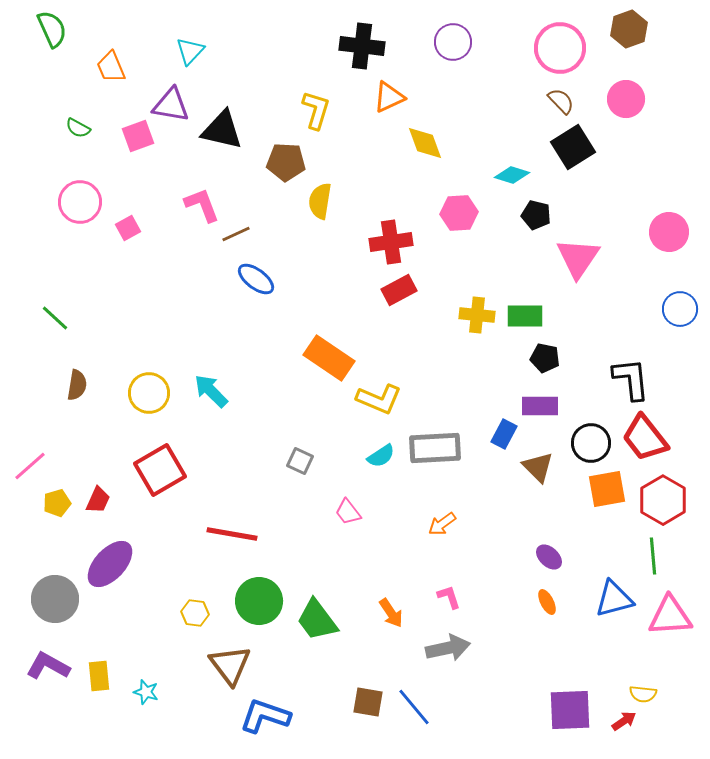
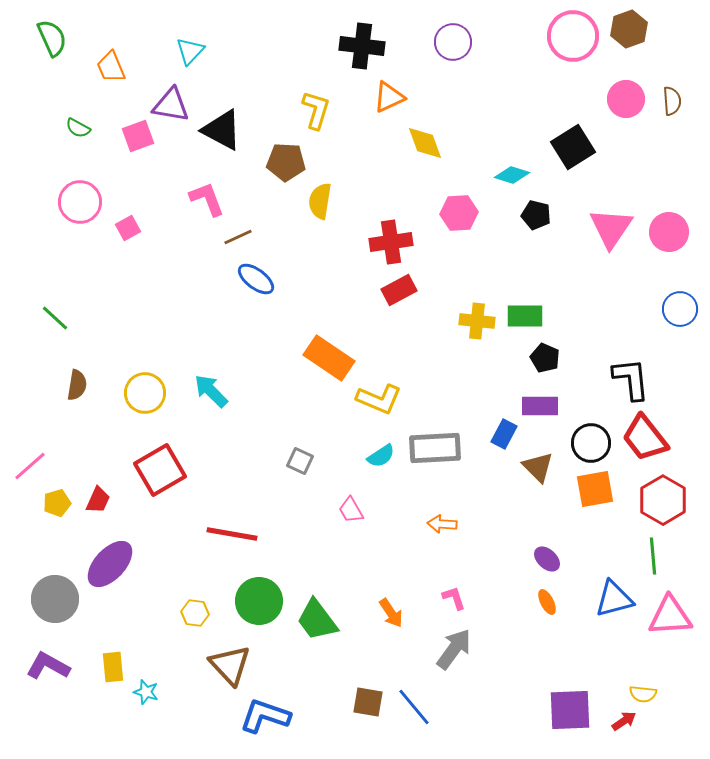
green semicircle at (52, 29): moved 9 px down
pink circle at (560, 48): moved 13 px right, 12 px up
brown semicircle at (561, 101): moved 111 px right; rotated 40 degrees clockwise
black triangle at (222, 130): rotated 15 degrees clockwise
pink L-shape at (202, 205): moved 5 px right, 6 px up
brown line at (236, 234): moved 2 px right, 3 px down
pink triangle at (578, 258): moved 33 px right, 30 px up
yellow cross at (477, 315): moved 6 px down
black pentagon at (545, 358): rotated 12 degrees clockwise
yellow circle at (149, 393): moved 4 px left
orange square at (607, 489): moved 12 px left
pink trapezoid at (348, 512): moved 3 px right, 2 px up; rotated 8 degrees clockwise
orange arrow at (442, 524): rotated 40 degrees clockwise
purple ellipse at (549, 557): moved 2 px left, 2 px down
pink L-shape at (449, 597): moved 5 px right, 1 px down
gray arrow at (448, 648): moved 6 px right, 1 px down; rotated 42 degrees counterclockwise
brown triangle at (230, 665): rotated 6 degrees counterclockwise
yellow rectangle at (99, 676): moved 14 px right, 9 px up
